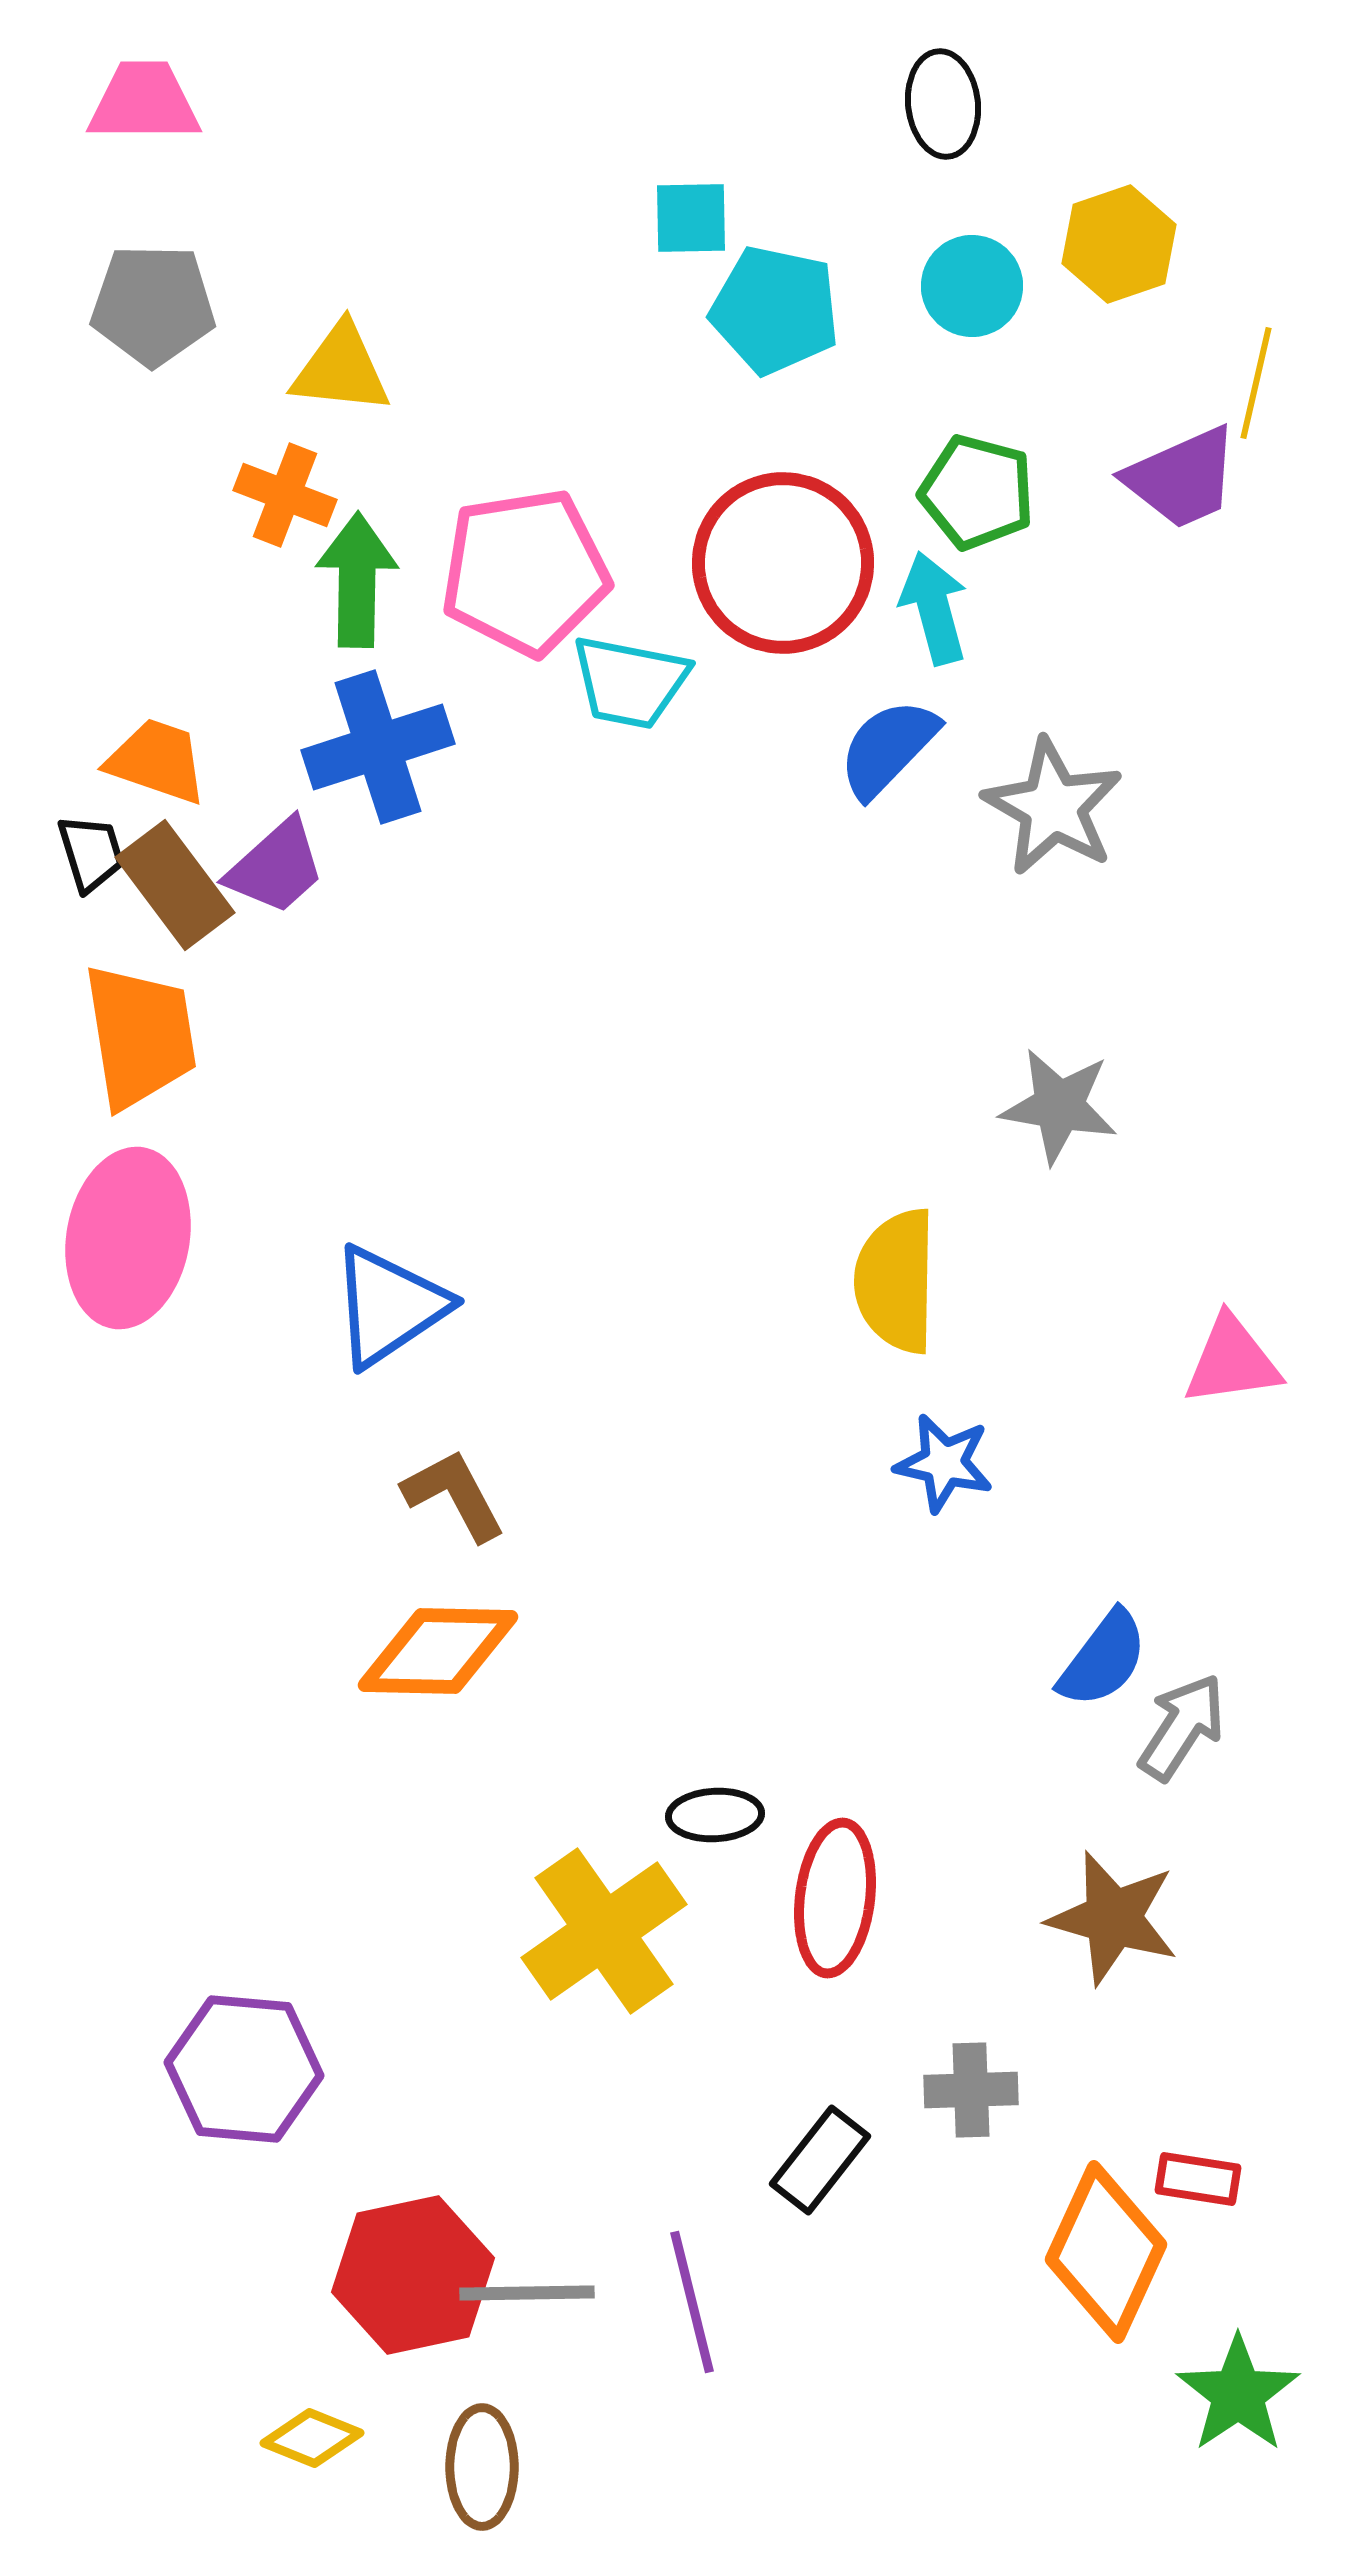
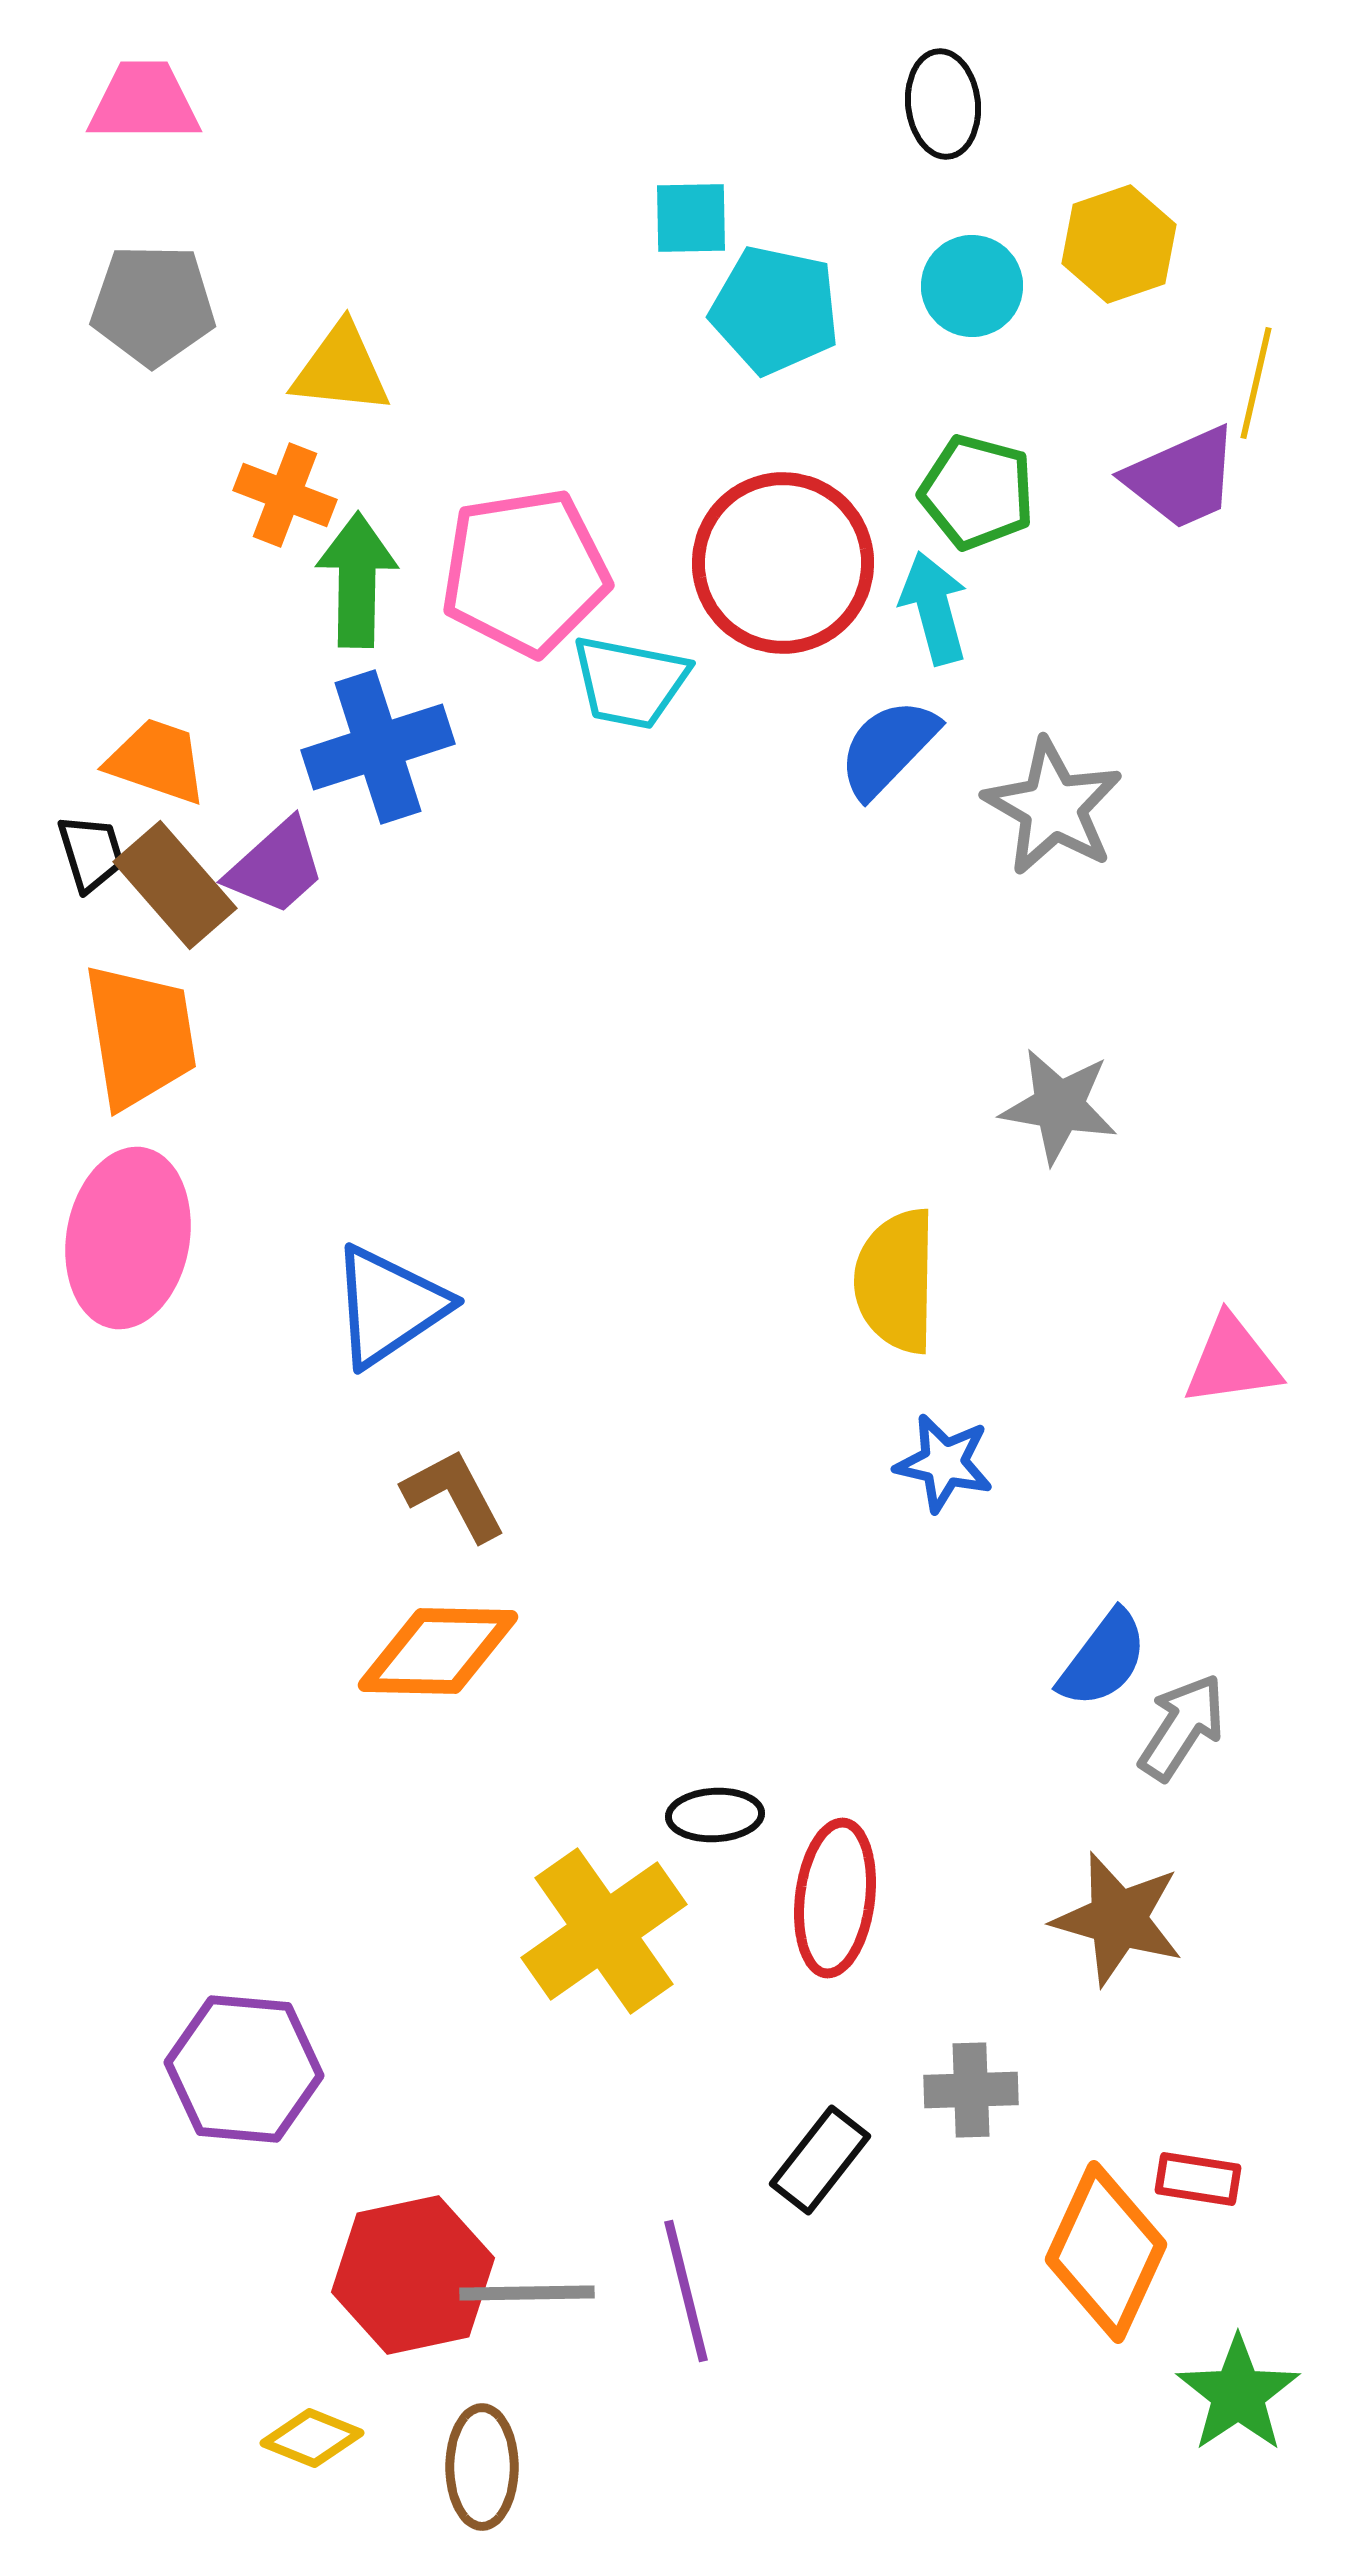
brown rectangle at (175, 885): rotated 4 degrees counterclockwise
brown star at (1113, 1918): moved 5 px right, 1 px down
purple line at (692, 2302): moved 6 px left, 11 px up
